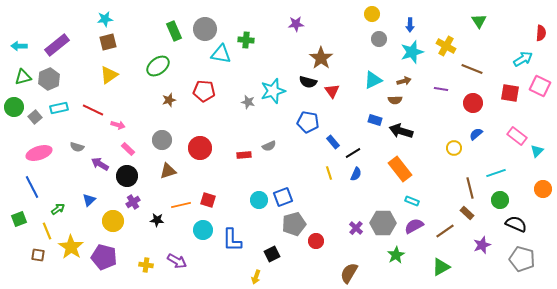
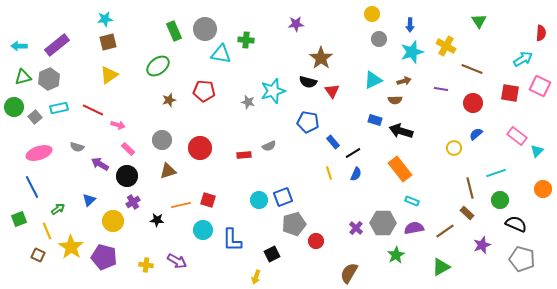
purple semicircle at (414, 226): moved 2 px down; rotated 18 degrees clockwise
brown square at (38, 255): rotated 16 degrees clockwise
